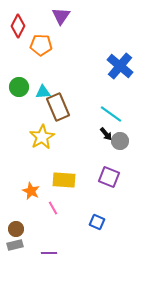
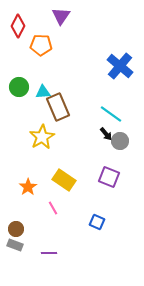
yellow rectangle: rotated 30 degrees clockwise
orange star: moved 3 px left, 4 px up; rotated 12 degrees clockwise
gray rectangle: rotated 35 degrees clockwise
